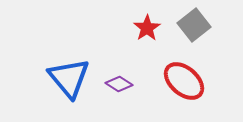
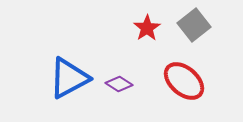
blue triangle: rotated 42 degrees clockwise
